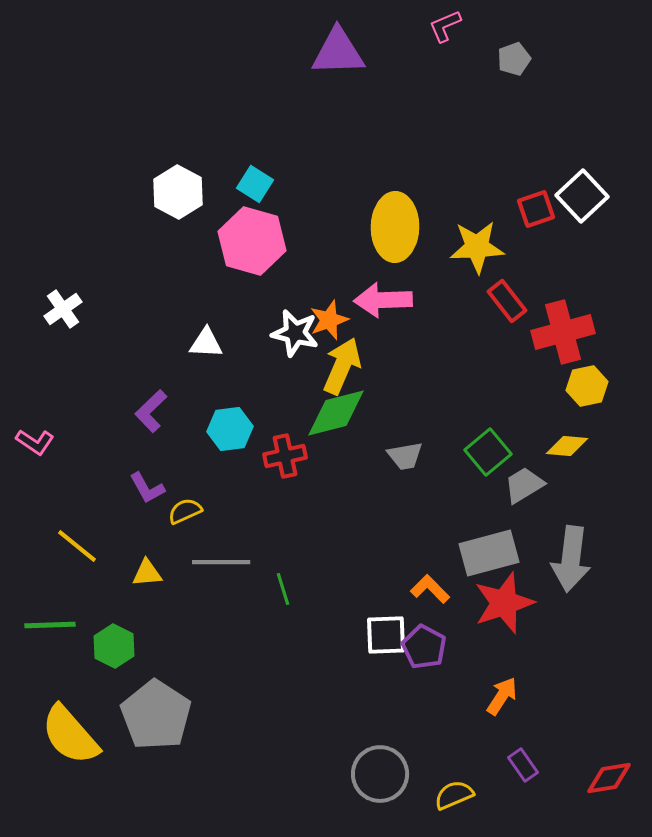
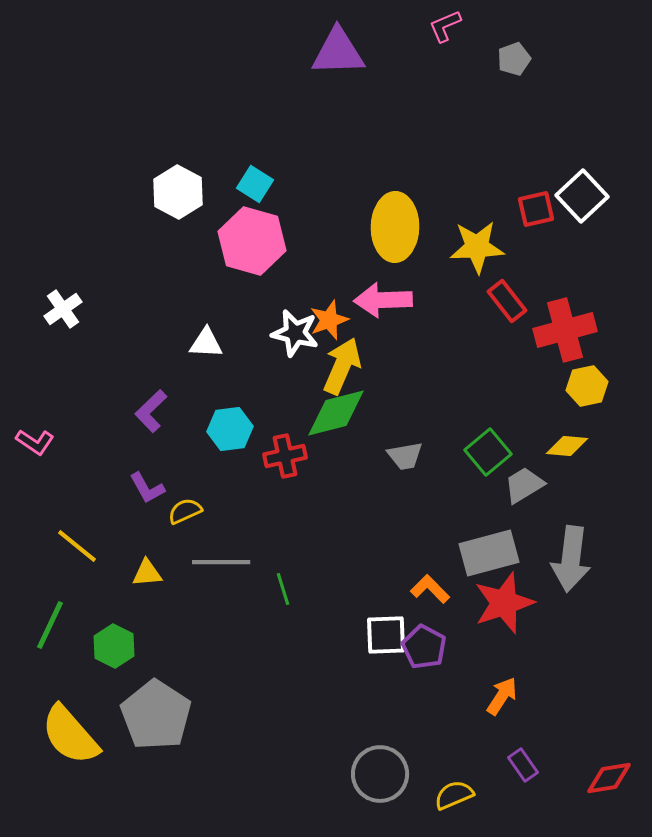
red square at (536, 209): rotated 6 degrees clockwise
red cross at (563, 332): moved 2 px right, 2 px up
green line at (50, 625): rotated 63 degrees counterclockwise
